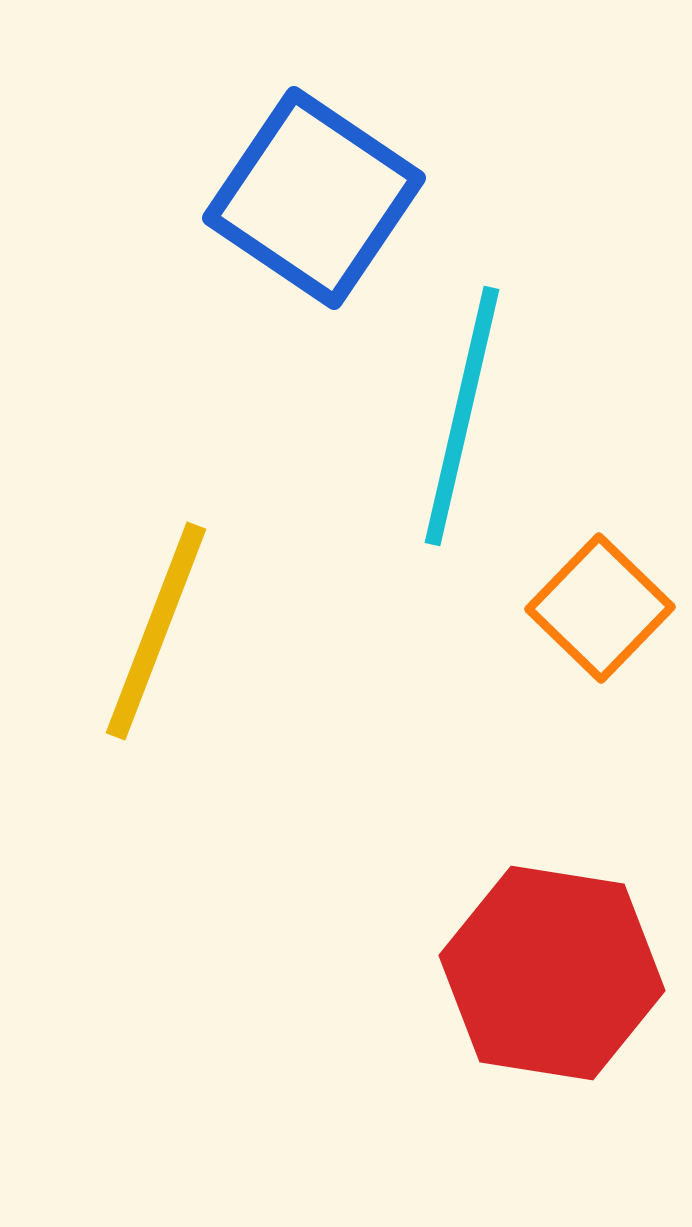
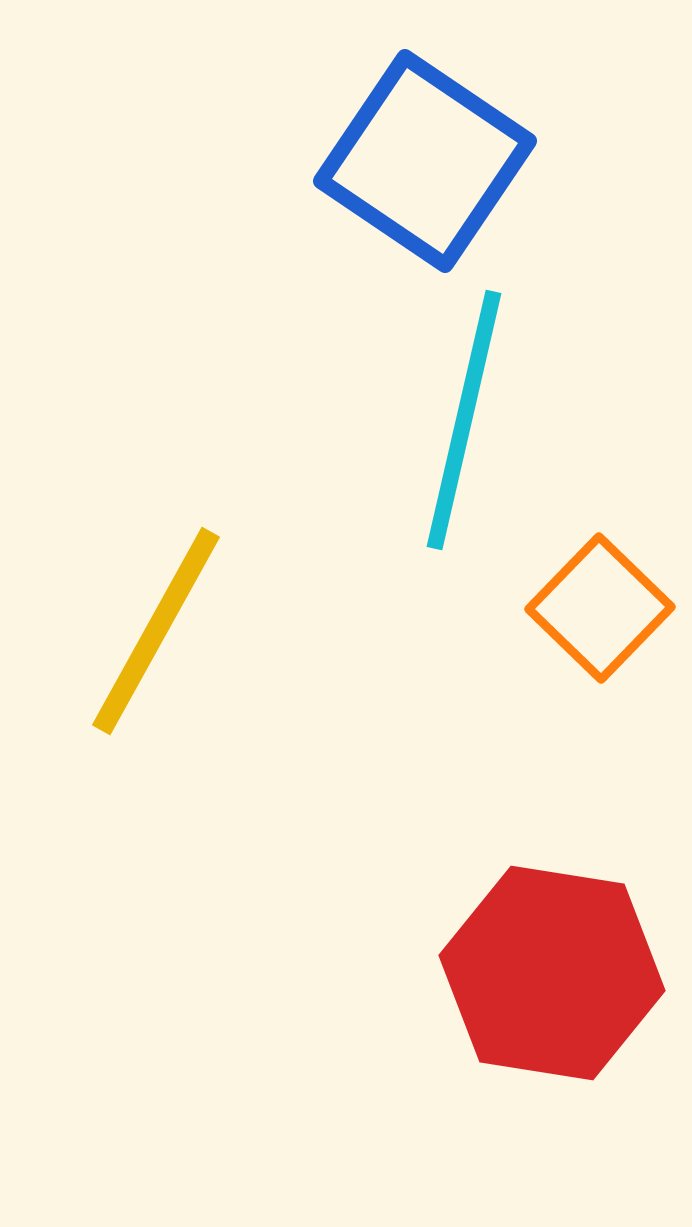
blue square: moved 111 px right, 37 px up
cyan line: moved 2 px right, 4 px down
yellow line: rotated 8 degrees clockwise
